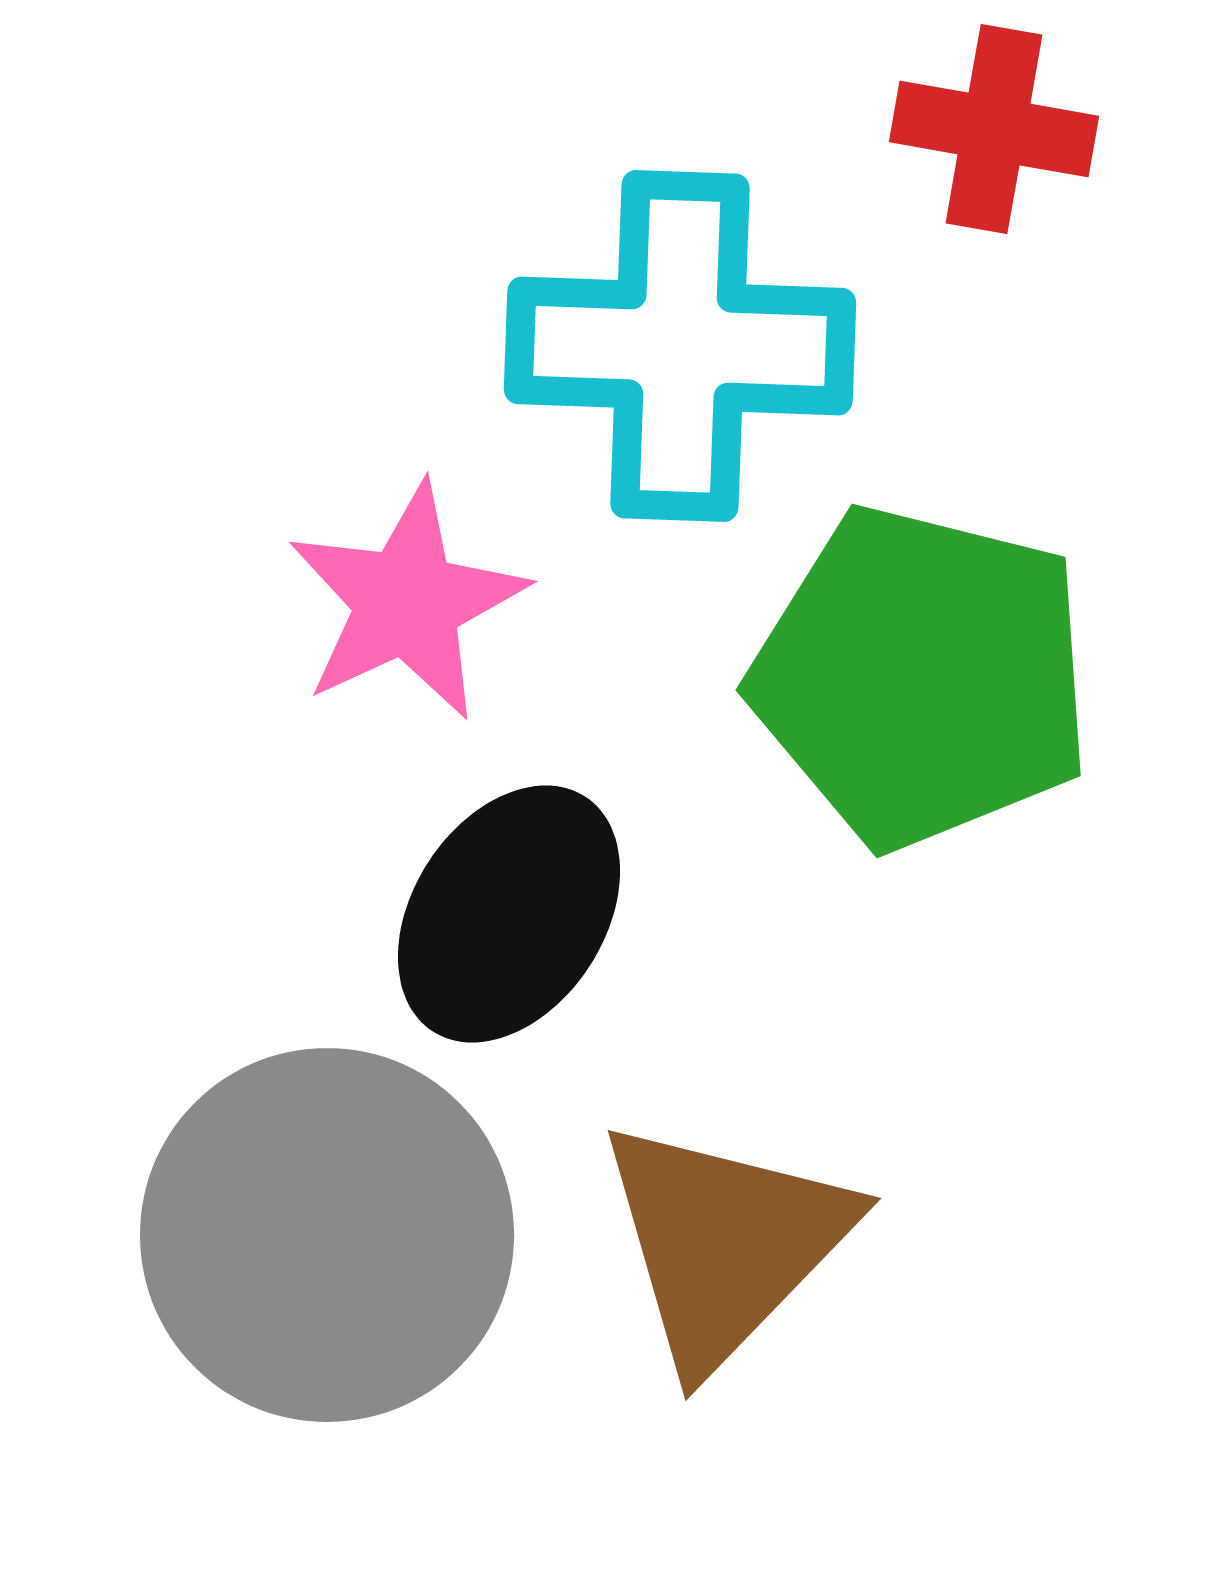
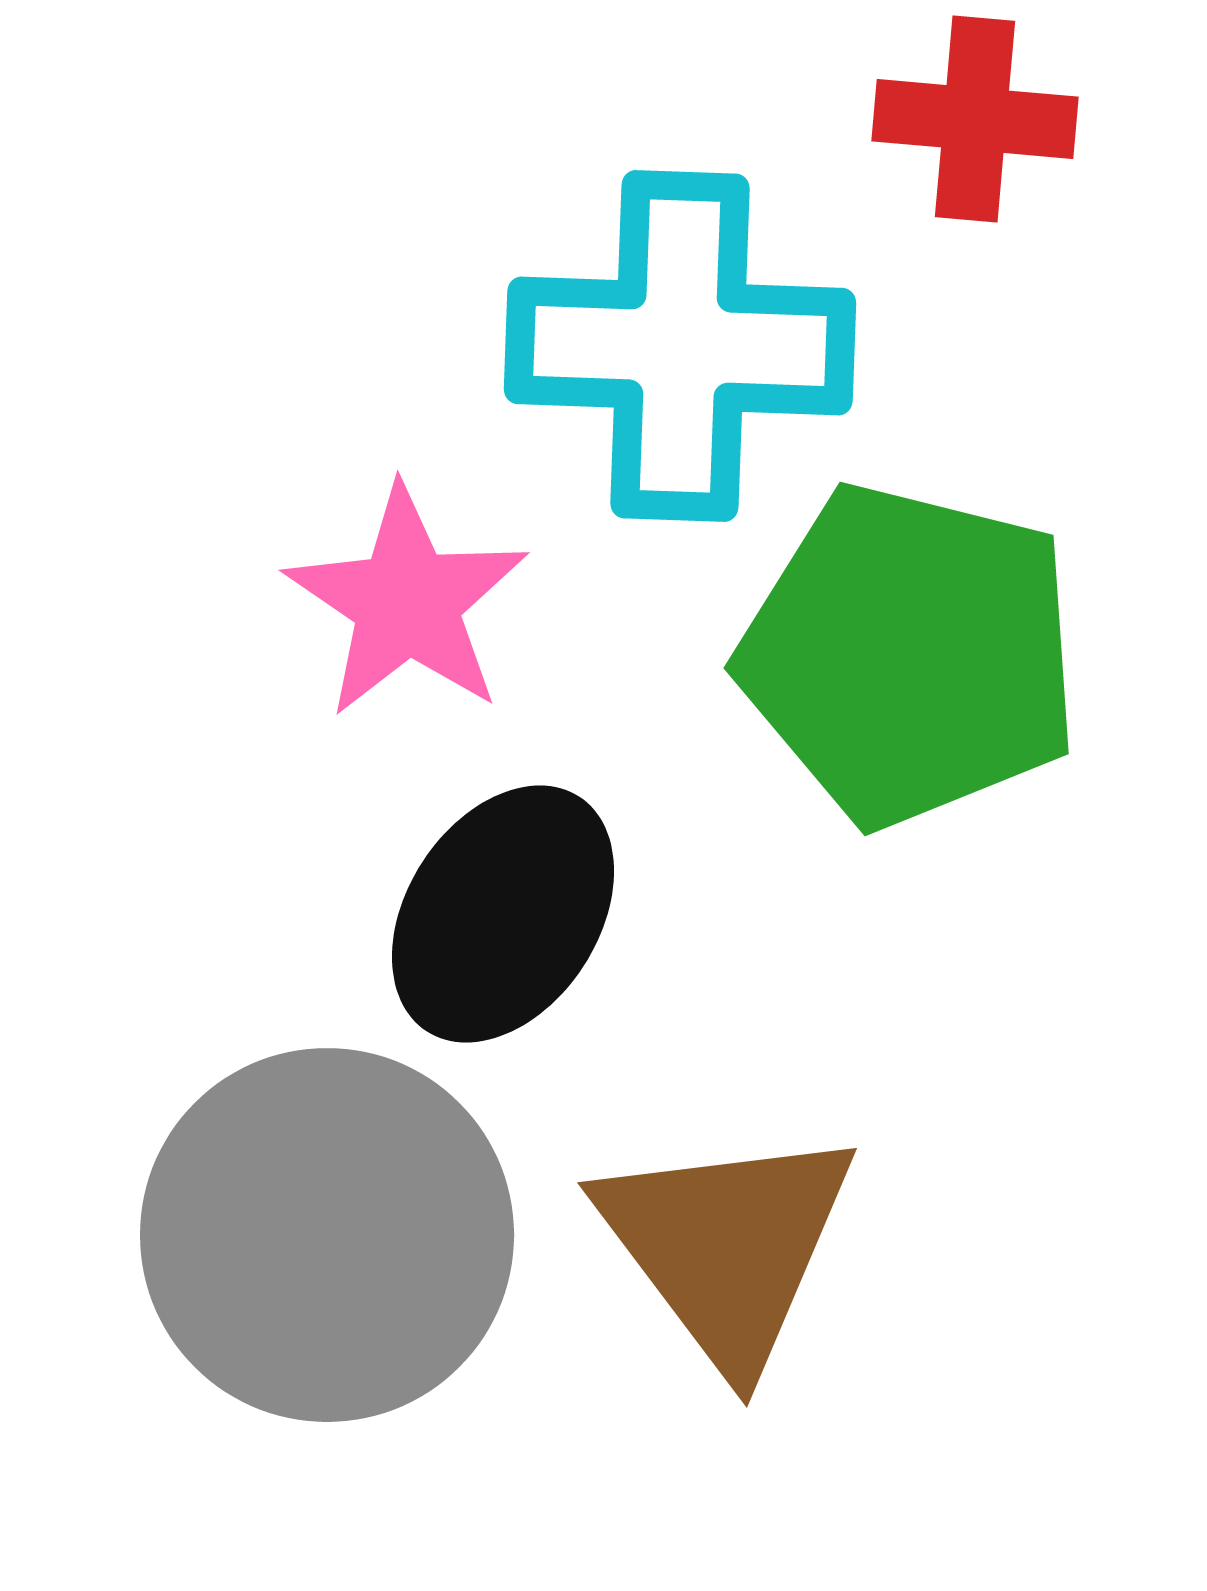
red cross: moved 19 px left, 10 px up; rotated 5 degrees counterclockwise
pink star: rotated 13 degrees counterclockwise
green pentagon: moved 12 px left, 22 px up
black ellipse: moved 6 px left
brown triangle: moved 2 px right, 3 px down; rotated 21 degrees counterclockwise
